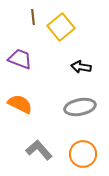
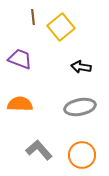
orange semicircle: rotated 25 degrees counterclockwise
orange circle: moved 1 px left, 1 px down
